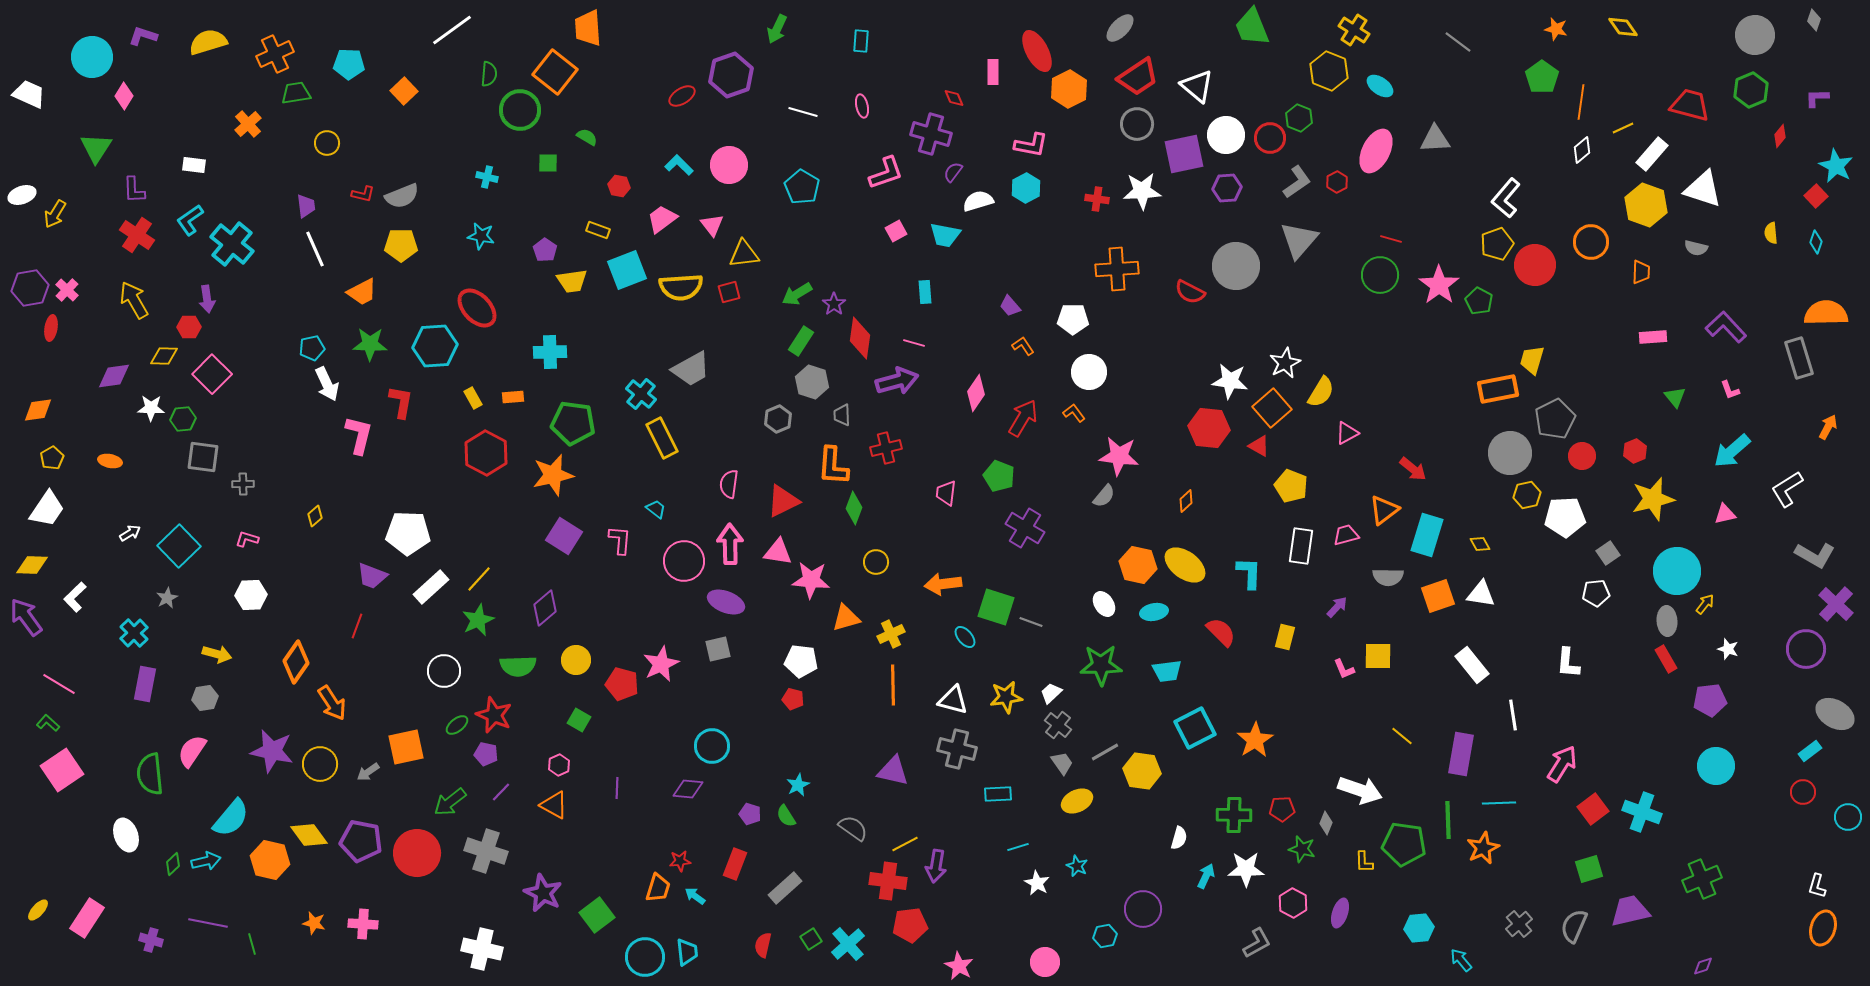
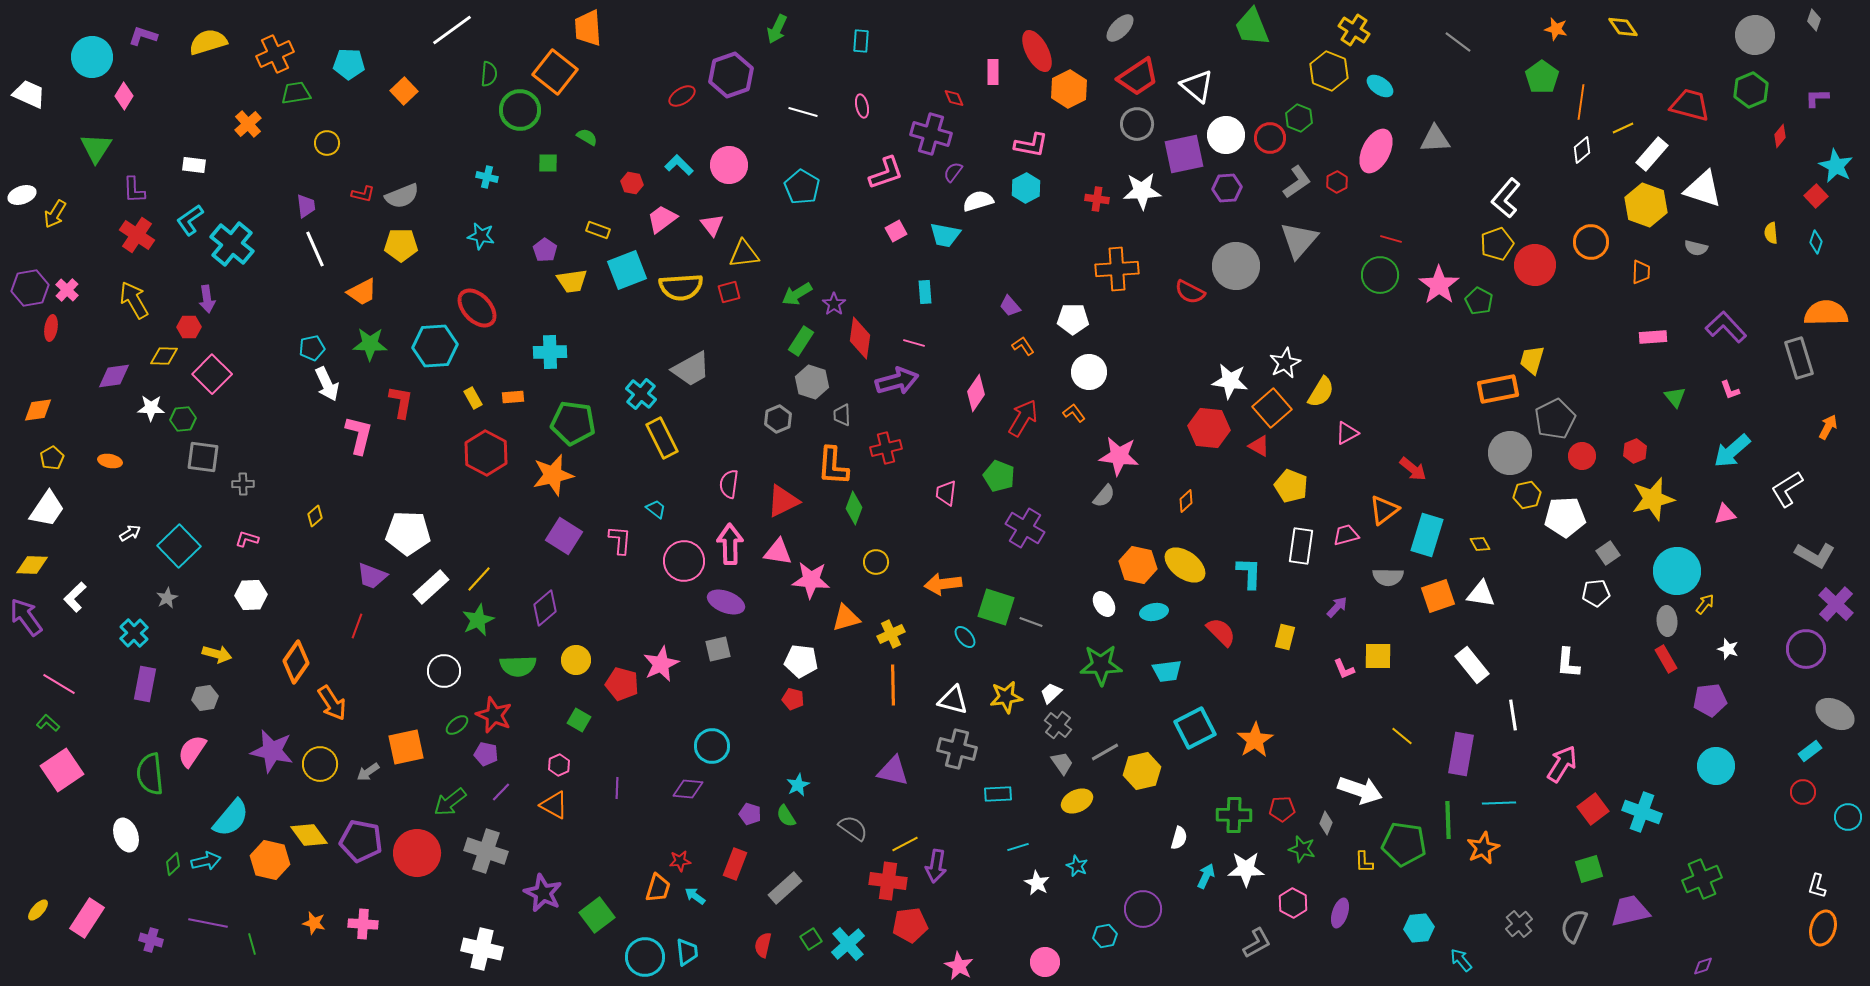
red hexagon at (619, 186): moved 13 px right, 3 px up
yellow hexagon at (1142, 771): rotated 21 degrees counterclockwise
